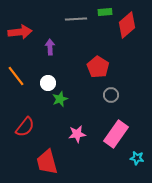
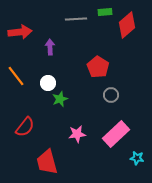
pink rectangle: rotated 12 degrees clockwise
